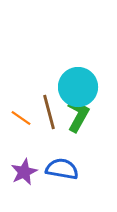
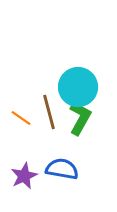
green L-shape: moved 2 px right, 3 px down
purple star: moved 4 px down
